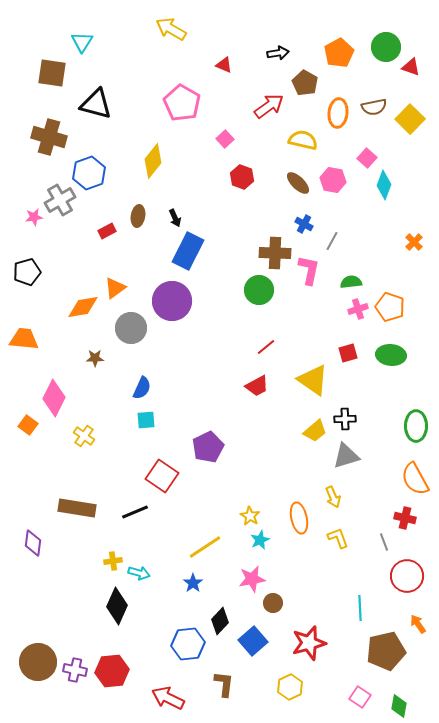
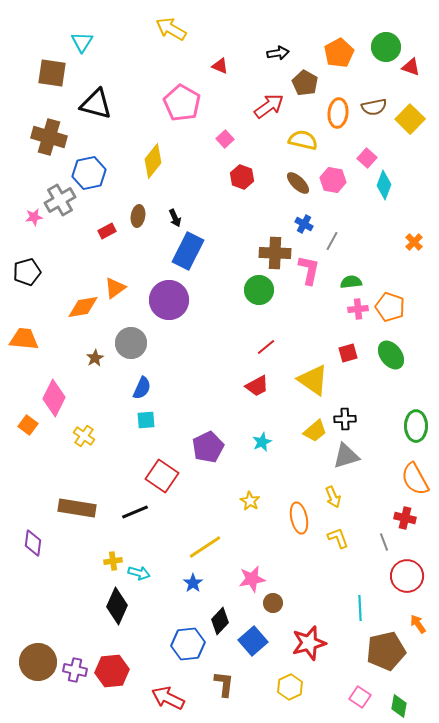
red triangle at (224, 65): moved 4 px left, 1 px down
blue hexagon at (89, 173): rotated 8 degrees clockwise
purple circle at (172, 301): moved 3 px left, 1 px up
pink cross at (358, 309): rotated 12 degrees clockwise
gray circle at (131, 328): moved 15 px down
green ellipse at (391, 355): rotated 48 degrees clockwise
brown star at (95, 358): rotated 30 degrees counterclockwise
yellow star at (250, 516): moved 15 px up
cyan star at (260, 540): moved 2 px right, 98 px up
